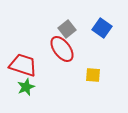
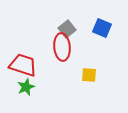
blue square: rotated 12 degrees counterclockwise
red ellipse: moved 2 px up; rotated 32 degrees clockwise
yellow square: moved 4 px left
